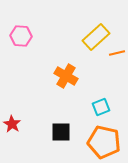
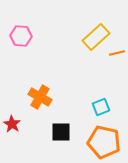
orange cross: moved 26 px left, 21 px down
